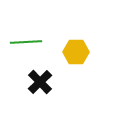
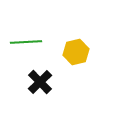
yellow hexagon: rotated 15 degrees counterclockwise
